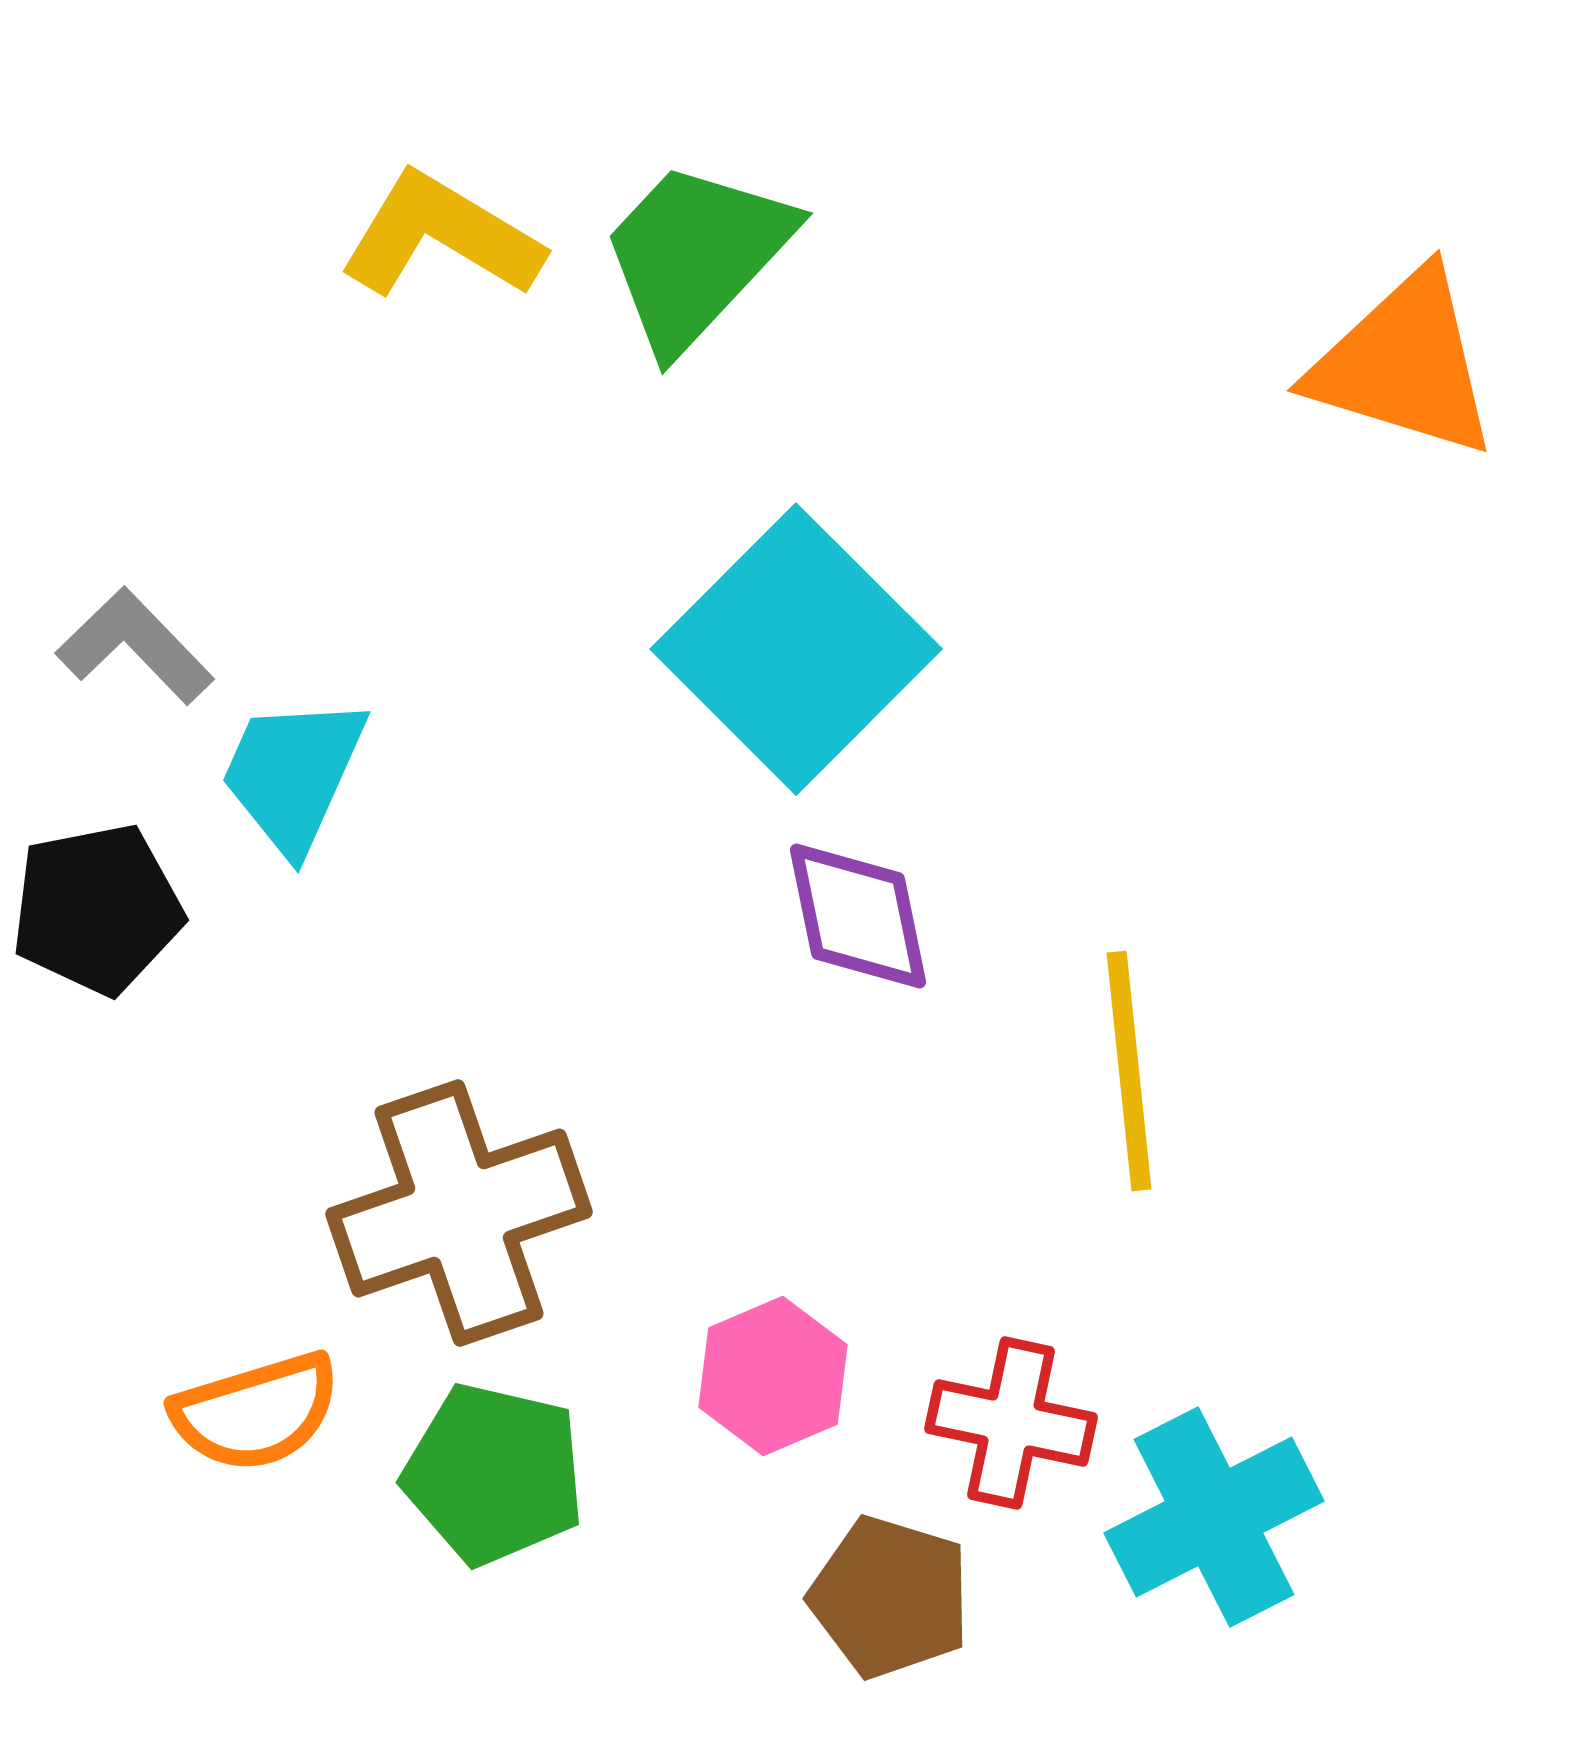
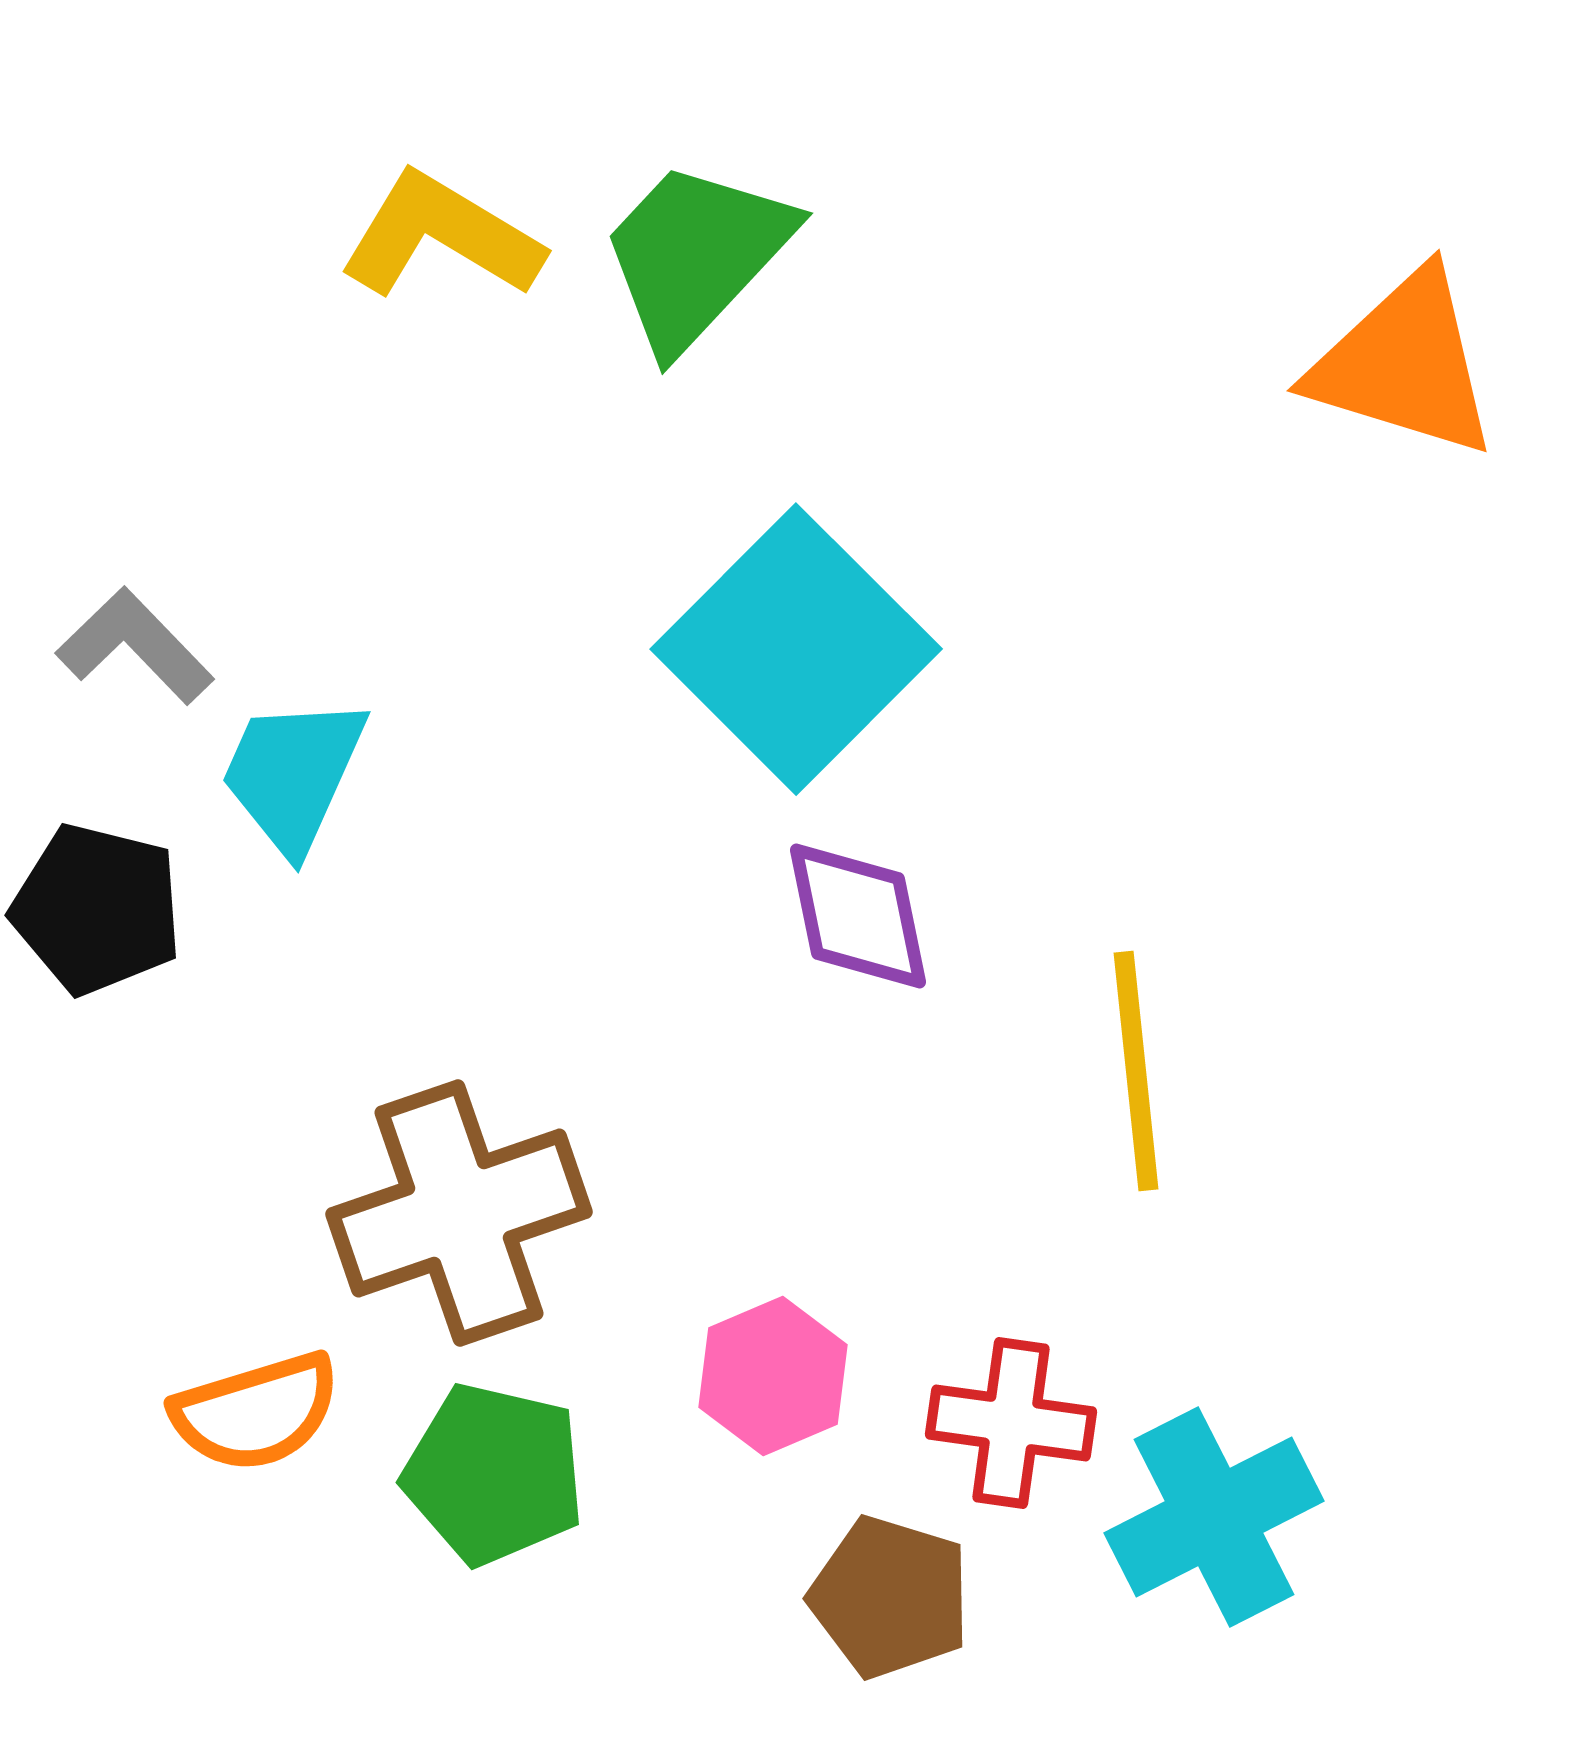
black pentagon: rotated 25 degrees clockwise
yellow line: moved 7 px right
red cross: rotated 4 degrees counterclockwise
